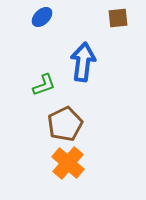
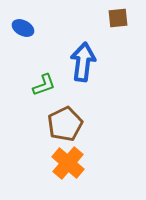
blue ellipse: moved 19 px left, 11 px down; rotated 70 degrees clockwise
